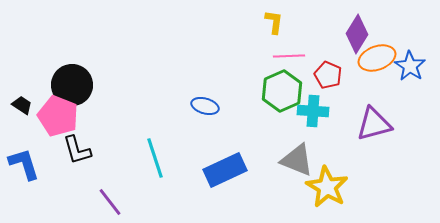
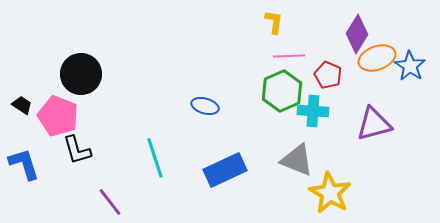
black circle: moved 9 px right, 11 px up
yellow star: moved 3 px right, 6 px down
